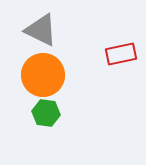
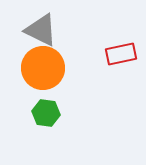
orange circle: moved 7 px up
